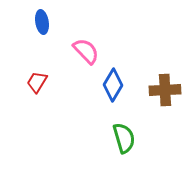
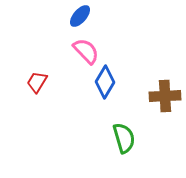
blue ellipse: moved 38 px right, 6 px up; rotated 50 degrees clockwise
blue diamond: moved 8 px left, 3 px up
brown cross: moved 6 px down
